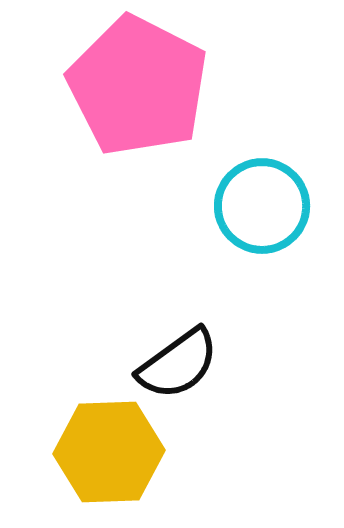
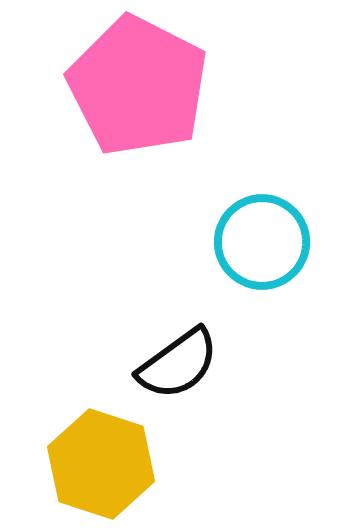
cyan circle: moved 36 px down
yellow hexagon: moved 8 px left, 12 px down; rotated 20 degrees clockwise
